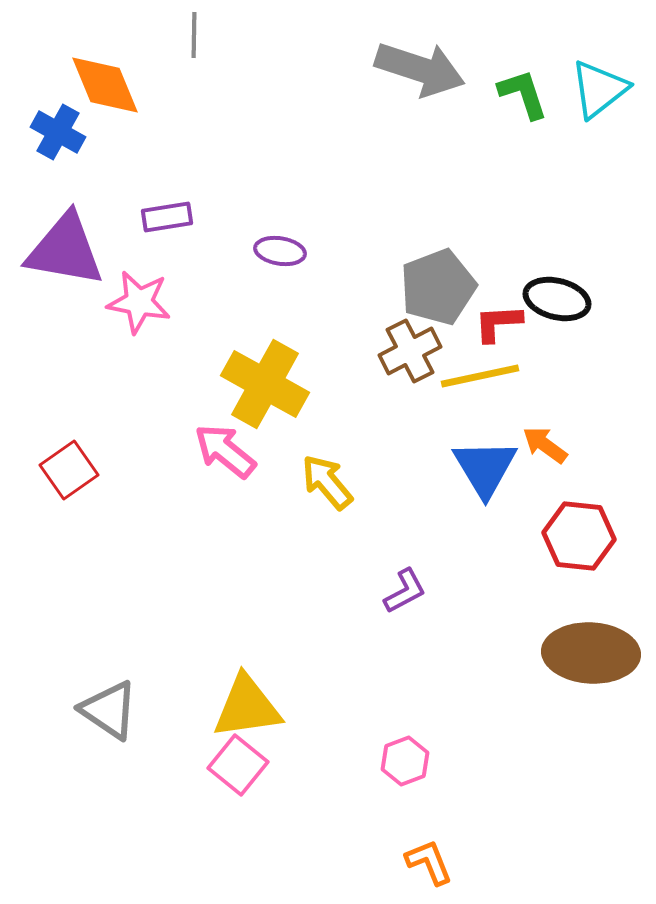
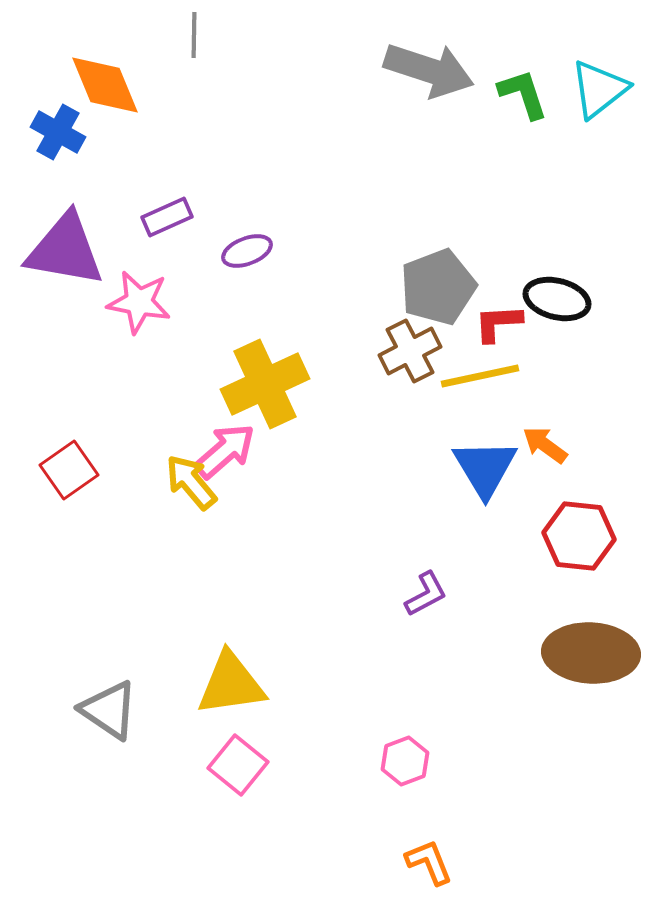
gray arrow: moved 9 px right, 1 px down
purple rectangle: rotated 15 degrees counterclockwise
purple ellipse: moved 33 px left; rotated 30 degrees counterclockwise
yellow cross: rotated 36 degrees clockwise
pink arrow: rotated 100 degrees clockwise
yellow arrow: moved 136 px left
purple L-shape: moved 21 px right, 3 px down
yellow triangle: moved 16 px left, 23 px up
